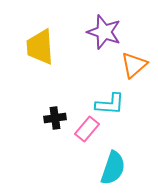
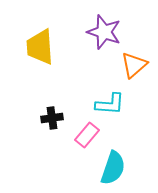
black cross: moved 3 px left
pink rectangle: moved 6 px down
